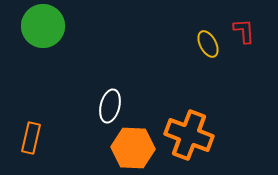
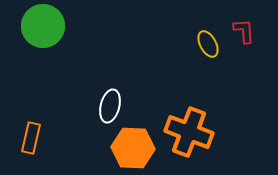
orange cross: moved 3 px up
